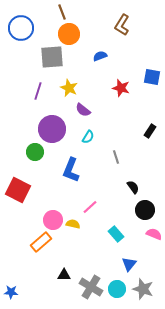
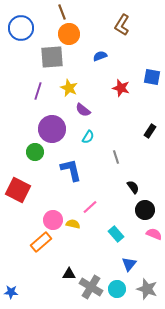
blue L-shape: rotated 145 degrees clockwise
black triangle: moved 5 px right, 1 px up
gray star: moved 4 px right
